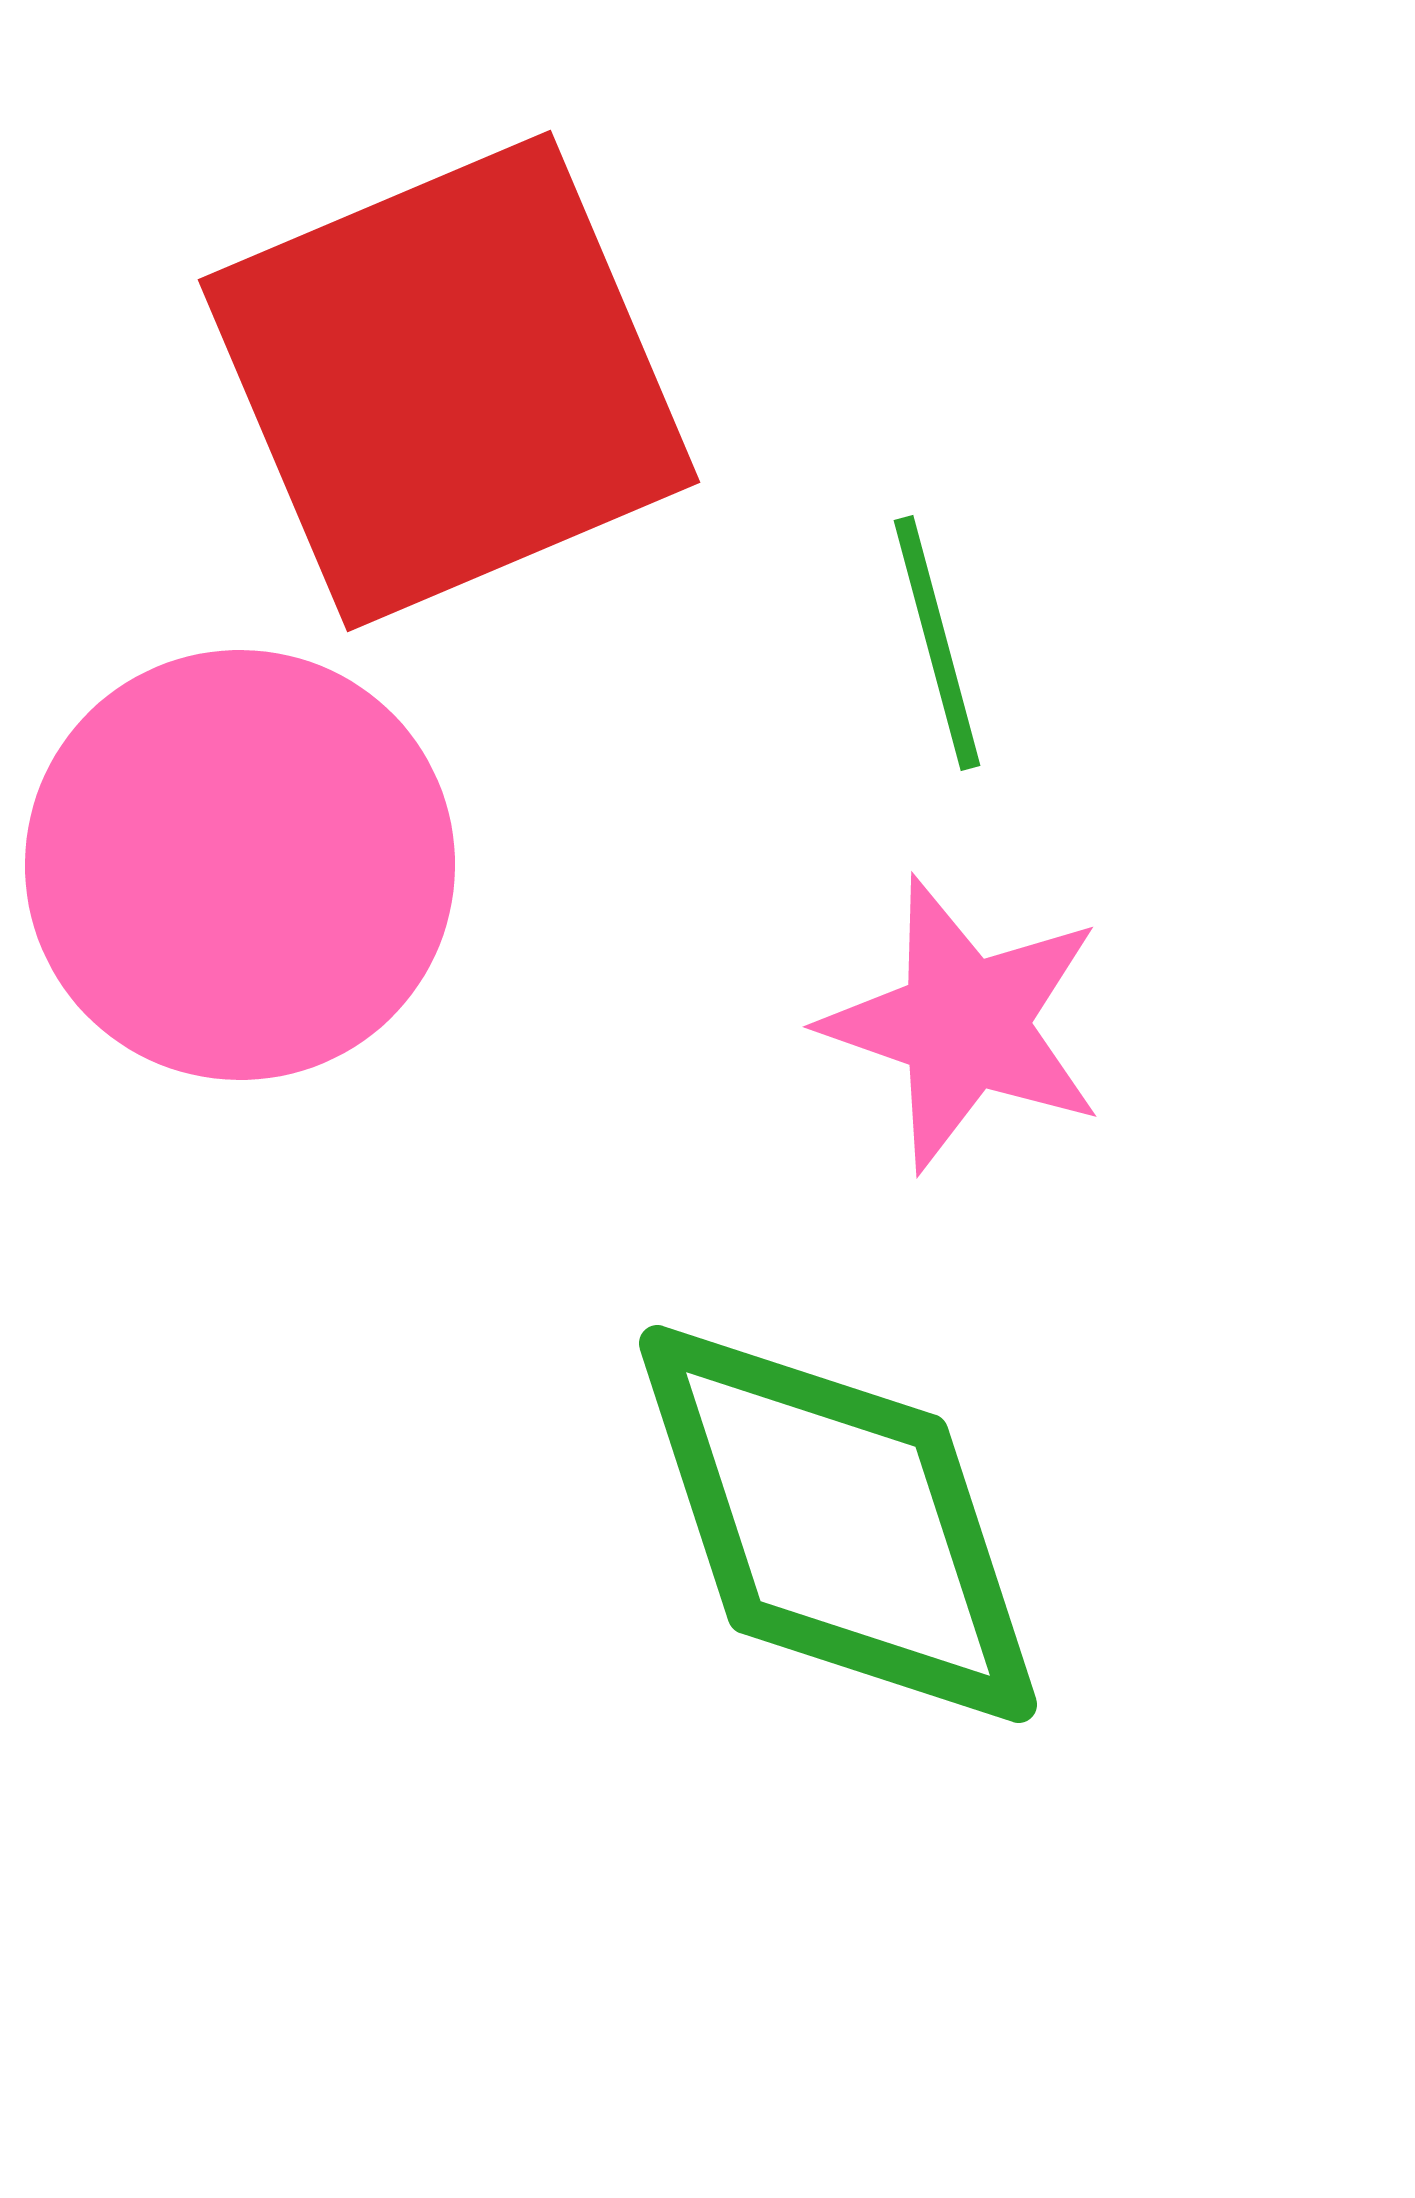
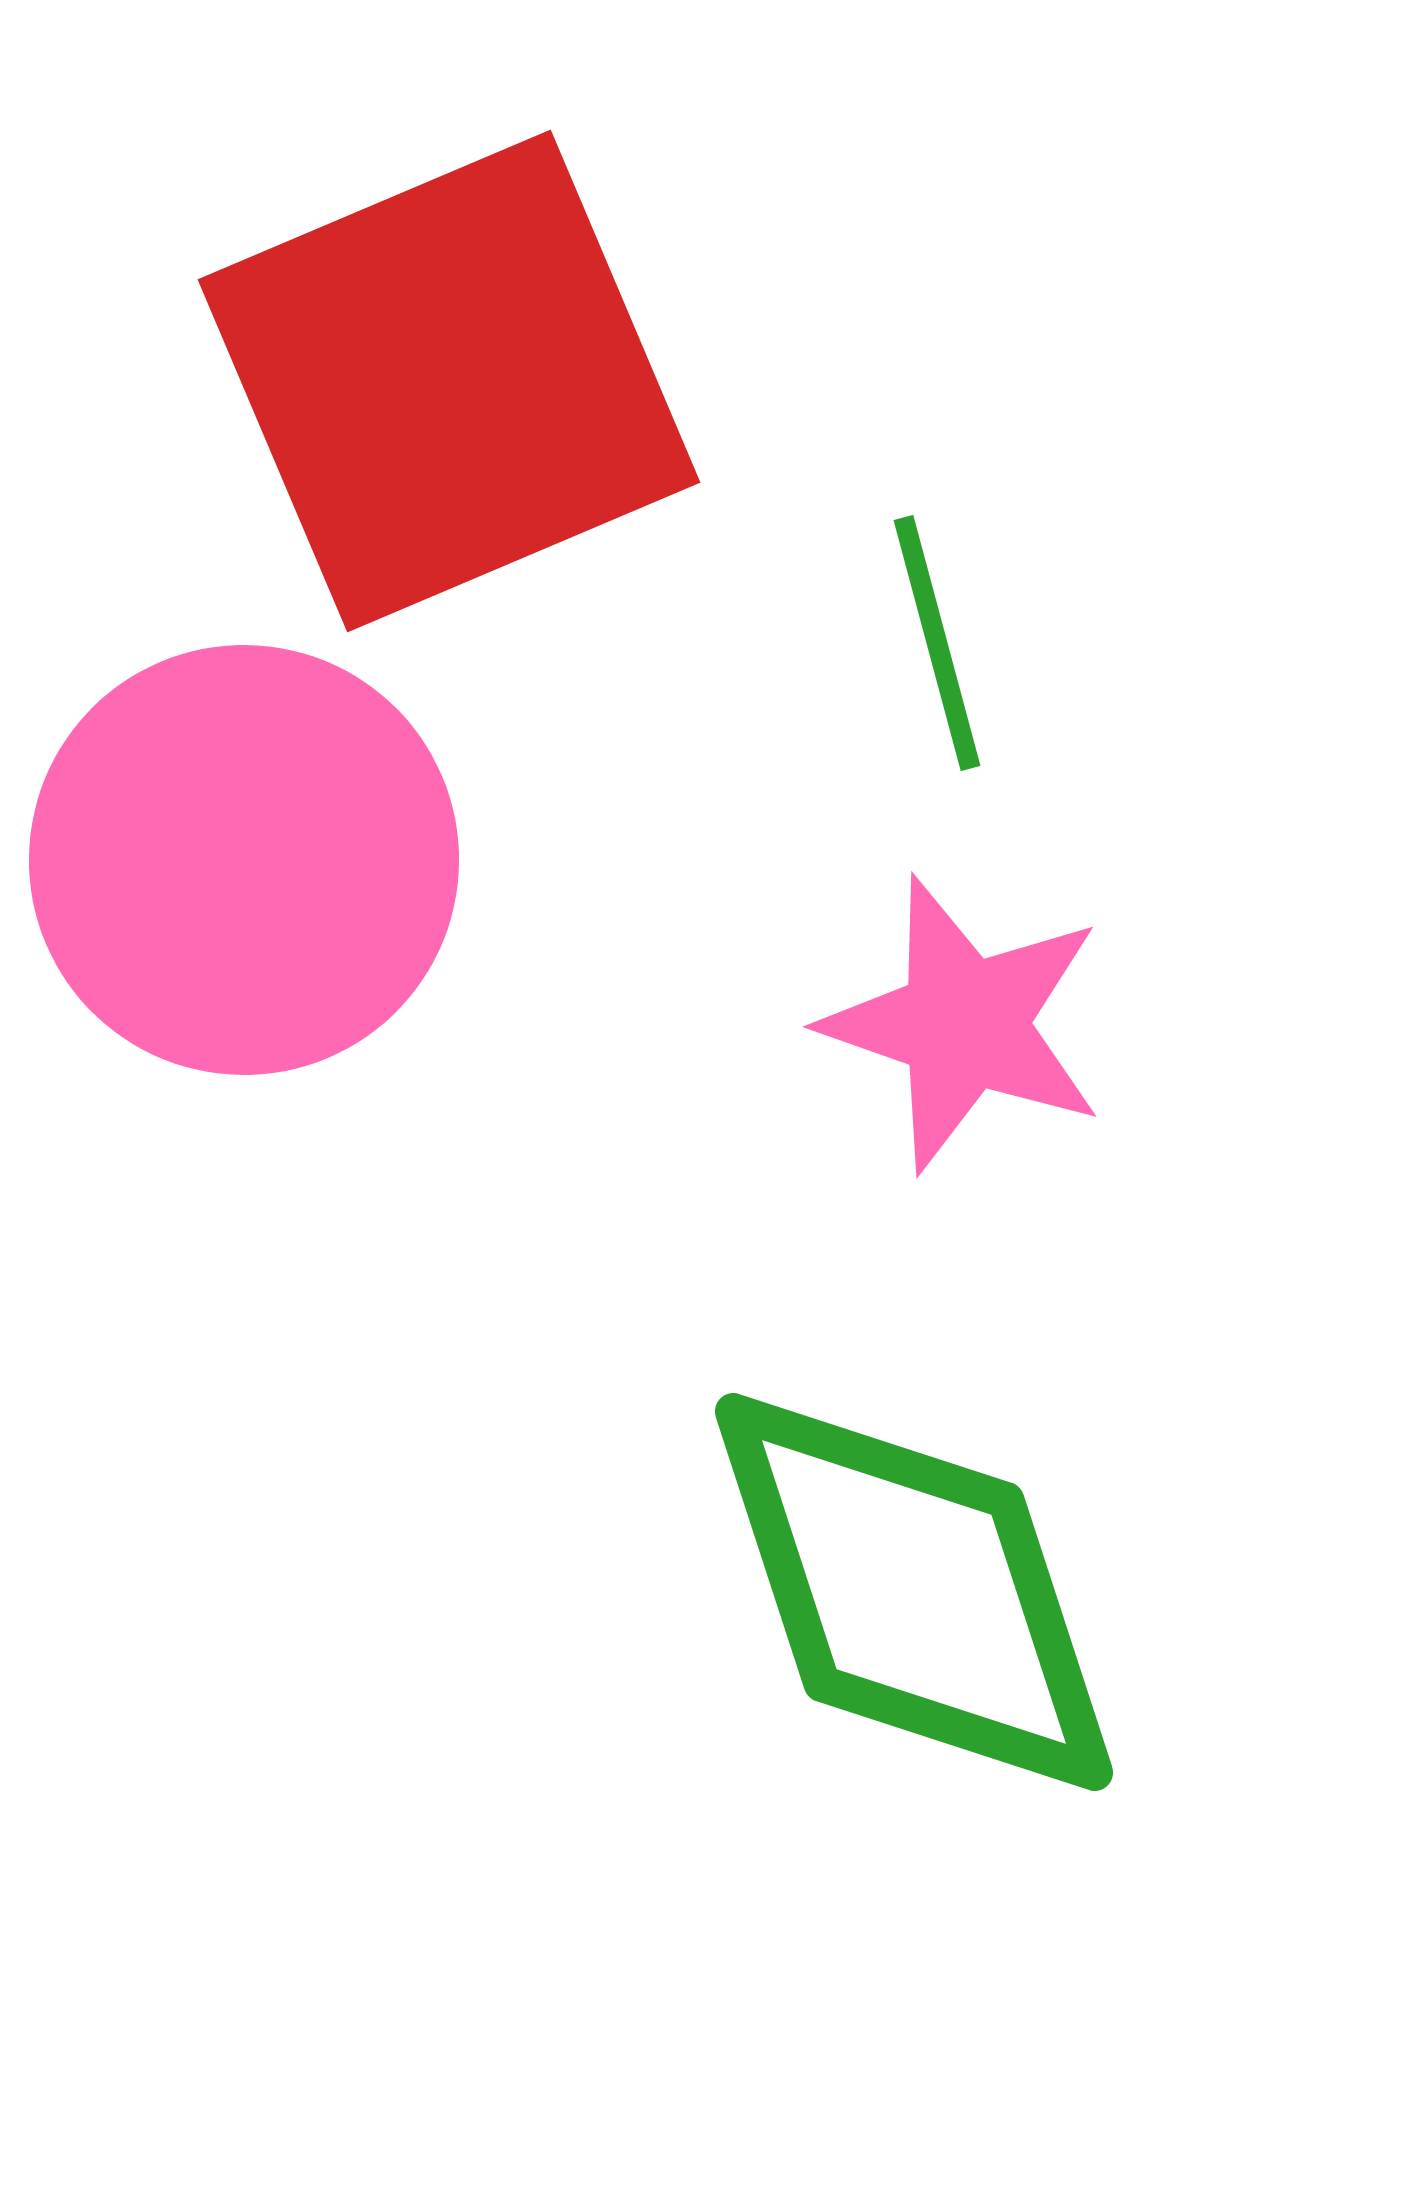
pink circle: moved 4 px right, 5 px up
green diamond: moved 76 px right, 68 px down
